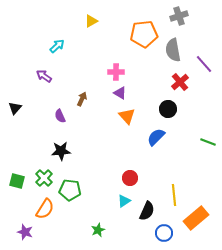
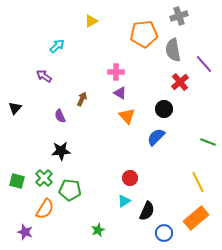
black circle: moved 4 px left
yellow line: moved 24 px right, 13 px up; rotated 20 degrees counterclockwise
